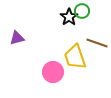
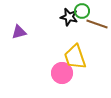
black star: rotated 24 degrees counterclockwise
purple triangle: moved 2 px right, 6 px up
brown line: moved 19 px up
pink circle: moved 9 px right, 1 px down
